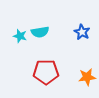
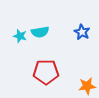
orange star: moved 9 px down
